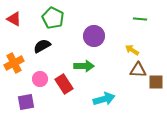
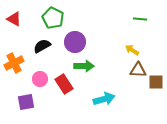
purple circle: moved 19 px left, 6 px down
